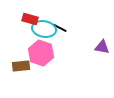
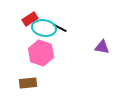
red rectangle: rotated 49 degrees counterclockwise
cyan ellipse: moved 1 px up
brown rectangle: moved 7 px right, 17 px down
